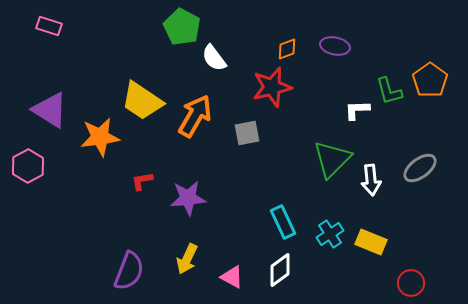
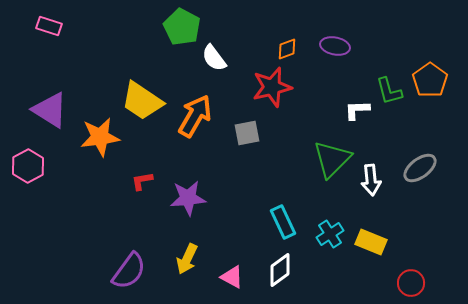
purple semicircle: rotated 15 degrees clockwise
